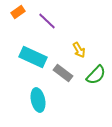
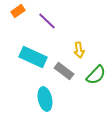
orange rectangle: moved 1 px up
yellow arrow: rotated 21 degrees clockwise
gray rectangle: moved 1 px right, 2 px up
cyan ellipse: moved 7 px right, 1 px up
